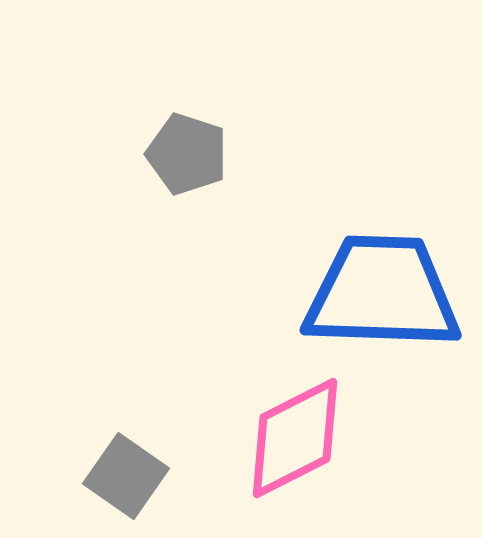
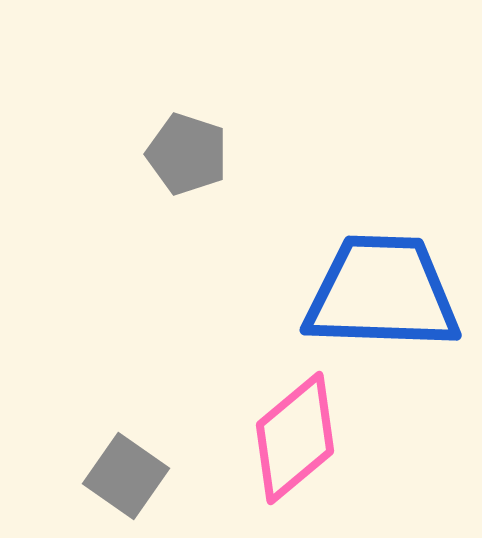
pink diamond: rotated 13 degrees counterclockwise
